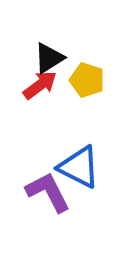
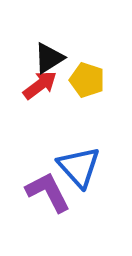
blue triangle: rotated 21 degrees clockwise
